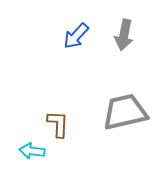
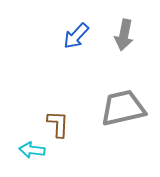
gray trapezoid: moved 2 px left, 4 px up
cyan arrow: moved 1 px up
